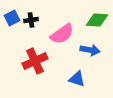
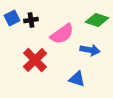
green diamond: rotated 15 degrees clockwise
red cross: moved 1 px up; rotated 20 degrees counterclockwise
